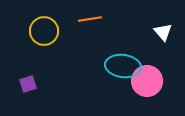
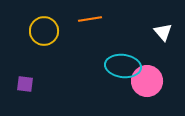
purple square: moved 3 px left; rotated 24 degrees clockwise
